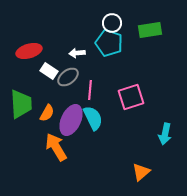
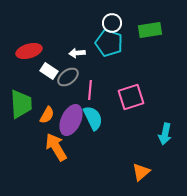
orange semicircle: moved 2 px down
